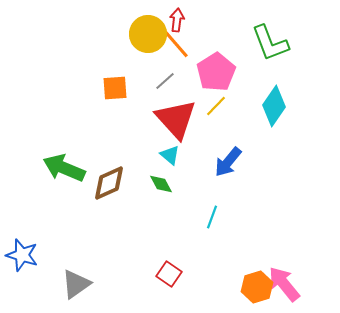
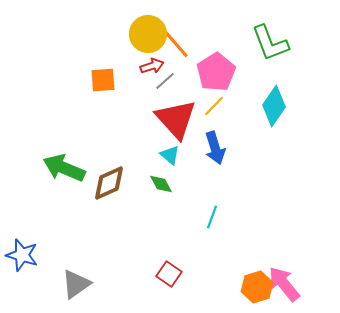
red arrow: moved 25 px left, 46 px down; rotated 65 degrees clockwise
orange square: moved 12 px left, 8 px up
yellow line: moved 2 px left
blue arrow: moved 13 px left, 14 px up; rotated 56 degrees counterclockwise
